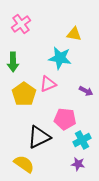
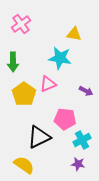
yellow semicircle: moved 1 px down
